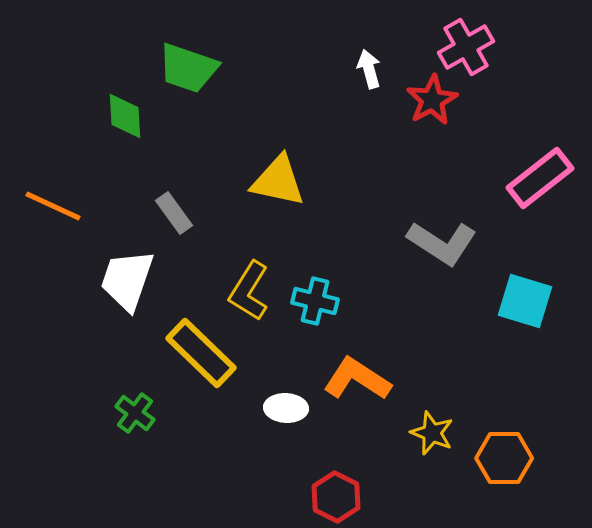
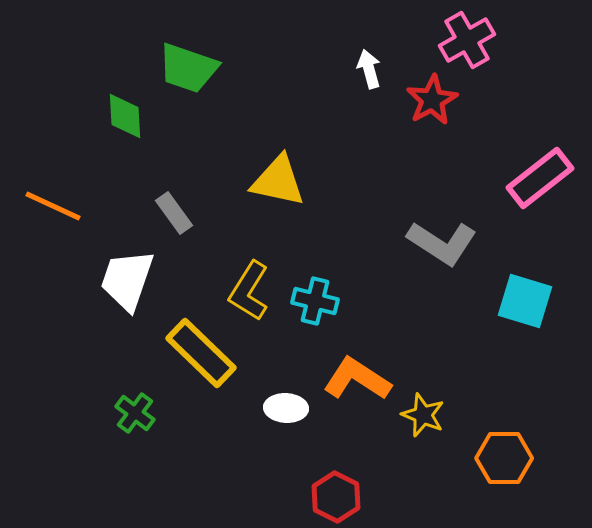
pink cross: moved 1 px right, 7 px up
yellow star: moved 9 px left, 18 px up
